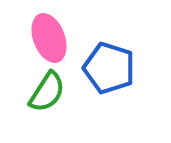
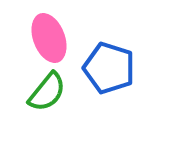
green semicircle: rotated 6 degrees clockwise
